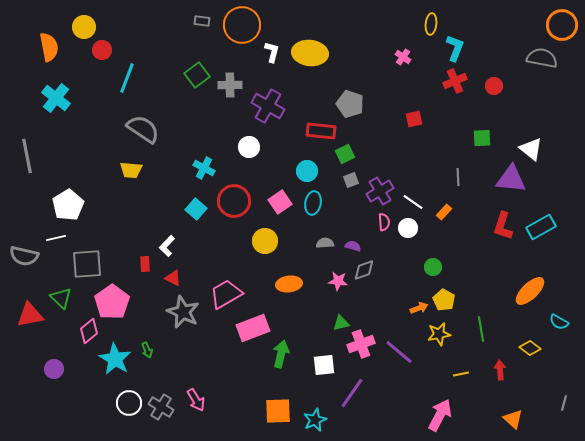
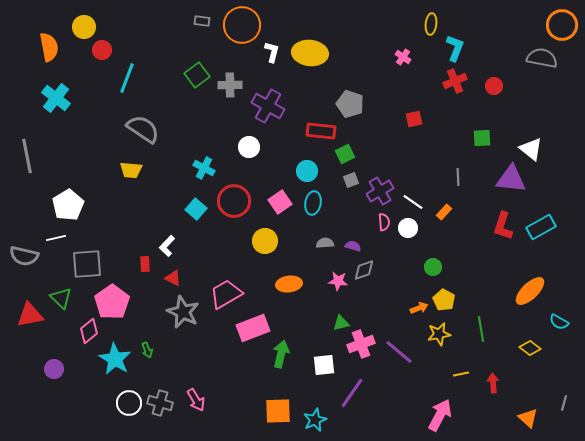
red arrow at (500, 370): moved 7 px left, 13 px down
gray cross at (161, 407): moved 1 px left, 4 px up; rotated 15 degrees counterclockwise
orange triangle at (513, 419): moved 15 px right, 1 px up
